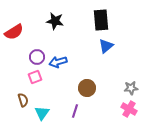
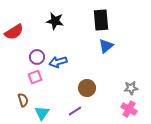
purple line: rotated 40 degrees clockwise
